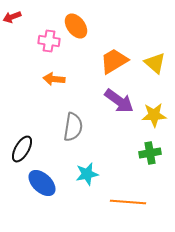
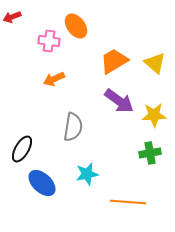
orange arrow: rotated 30 degrees counterclockwise
